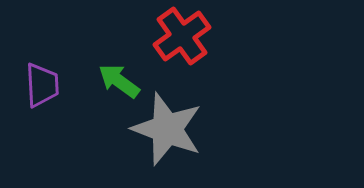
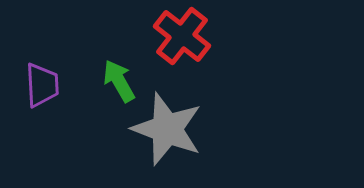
red cross: rotated 16 degrees counterclockwise
green arrow: rotated 24 degrees clockwise
